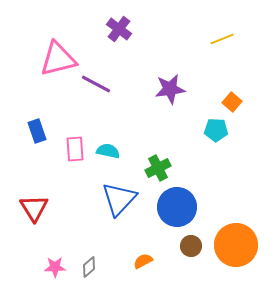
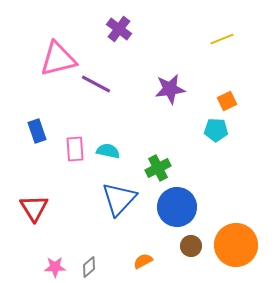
orange square: moved 5 px left, 1 px up; rotated 24 degrees clockwise
